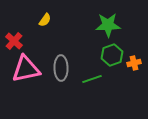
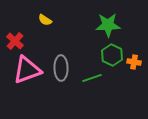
yellow semicircle: rotated 88 degrees clockwise
red cross: moved 1 px right
green hexagon: rotated 15 degrees counterclockwise
orange cross: moved 1 px up; rotated 24 degrees clockwise
pink triangle: moved 1 px right, 1 px down; rotated 8 degrees counterclockwise
green line: moved 1 px up
